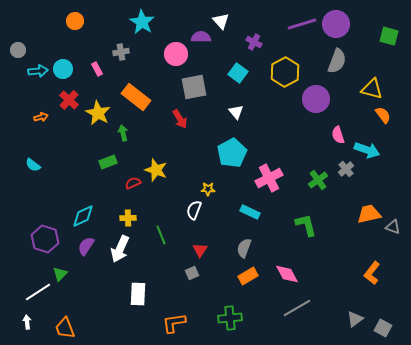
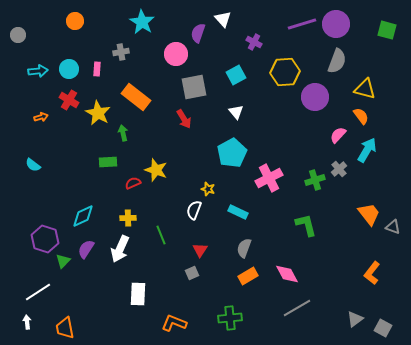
white triangle at (221, 21): moved 2 px right, 2 px up
green square at (389, 36): moved 2 px left, 6 px up
purple semicircle at (201, 37): moved 3 px left, 4 px up; rotated 72 degrees counterclockwise
gray circle at (18, 50): moved 15 px up
cyan circle at (63, 69): moved 6 px right
pink rectangle at (97, 69): rotated 32 degrees clockwise
yellow hexagon at (285, 72): rotated 24 degrees clockwise
cyan square at (238, 73): moved 2 px left, 2 px down; rotated 24 degrees clockwise
yellow triangle at (372, 89): moved 7 px left
purple circle at (316, 99): moved 1 px left, 2 px up
red cross at (69, 100): rotated 12 degrees counterclockwise
orange semicircle at (383, 115): moved 22 px left, 1 px down
red arrow at (180, 119): moved 4 px right
pink semicircle at (338, 135): rotated 60 degrees clockwise
cyan arrow at (367, 150): rotated 80 degrees counterclockwise
green rectangle at (108, 162): rotated 18 degrees clockwise
gray cross at (346, 169): moved 7 px left
green cross at (318, 180): moved 3 px left; rotated 18 degrees clockwise
yellow star at (208, 189): rotated 16 degrees clockwise
cyan rectangle at (250, 212): moved 12 px left
orange trapezoid at (369, 214): rotated 65 degrees clockwise
purple semicircle at (86, 246): moved 3 px down
green triangle at (60, 274): moved 3 px right, 13 px up
orange L-shape at (174, 323): rotated 30 degrees clockwise
orange trapezoid at (65, 328): rotated 10 degrees clockwise
